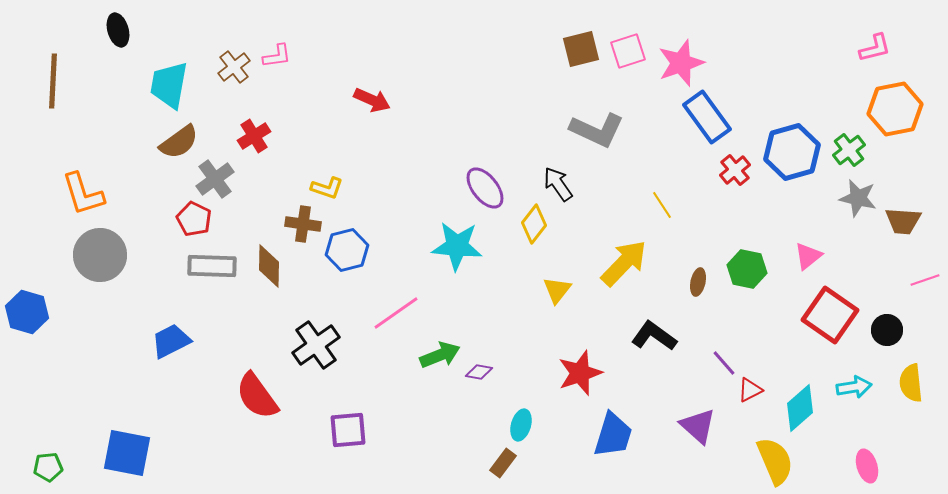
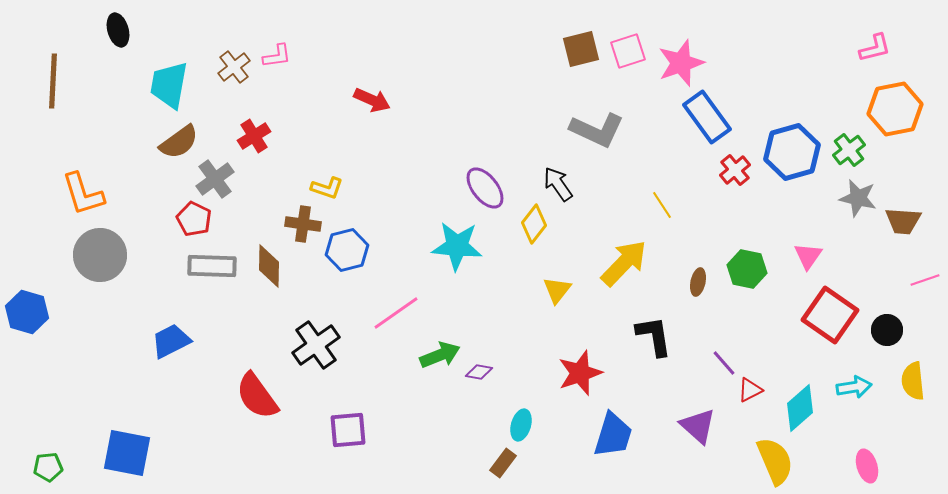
pink triangle at (808, 256): rotated 16 degrees counterclockwise
black L-shape at (654, 336): rotated 45 degrees clockwise
yellow semicircle at (911, 383): moved 2 px right, 2 px up
